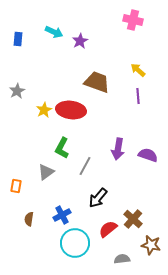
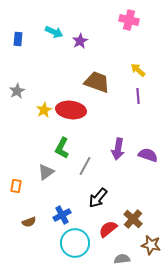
pink cross: moved 4 px left
brown semicircle: moved 3 px down; rotated 120 degrees counterclockwise
